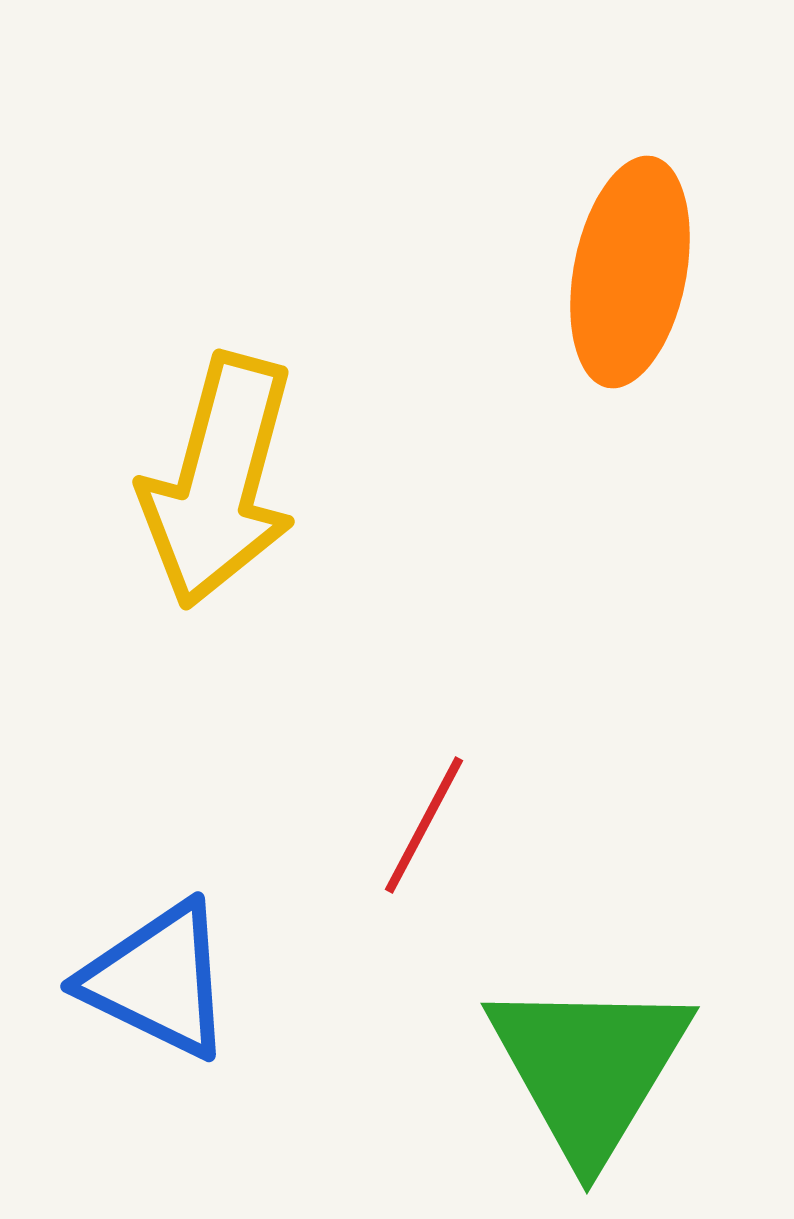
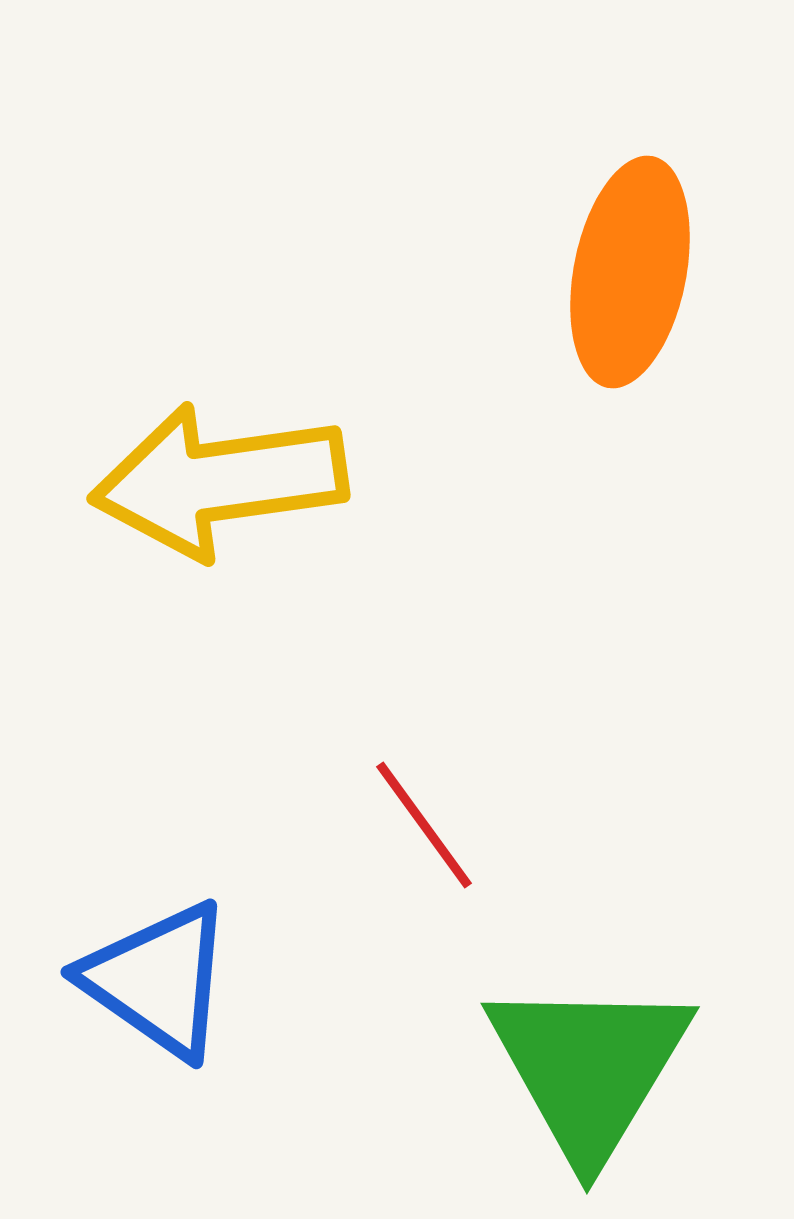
yellow arrow: rotated 67 degrees clockwise
red line: rotated 64 degrees counterclockwise
blue triangle: rotated 9 degrees clockwise
